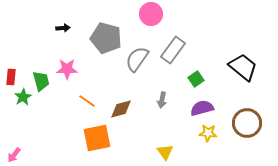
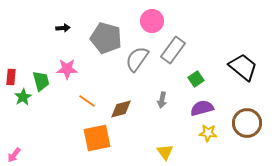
pink circle: moved 1 px right, 7 px down
